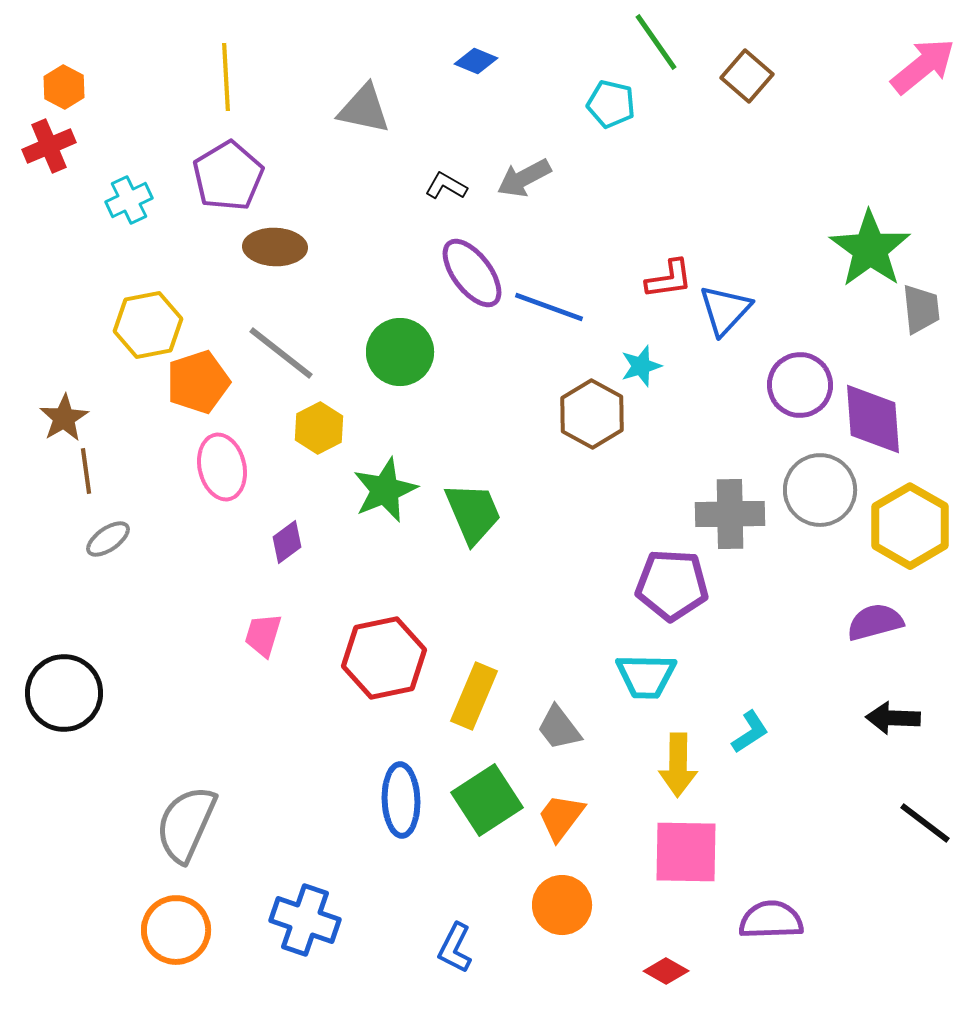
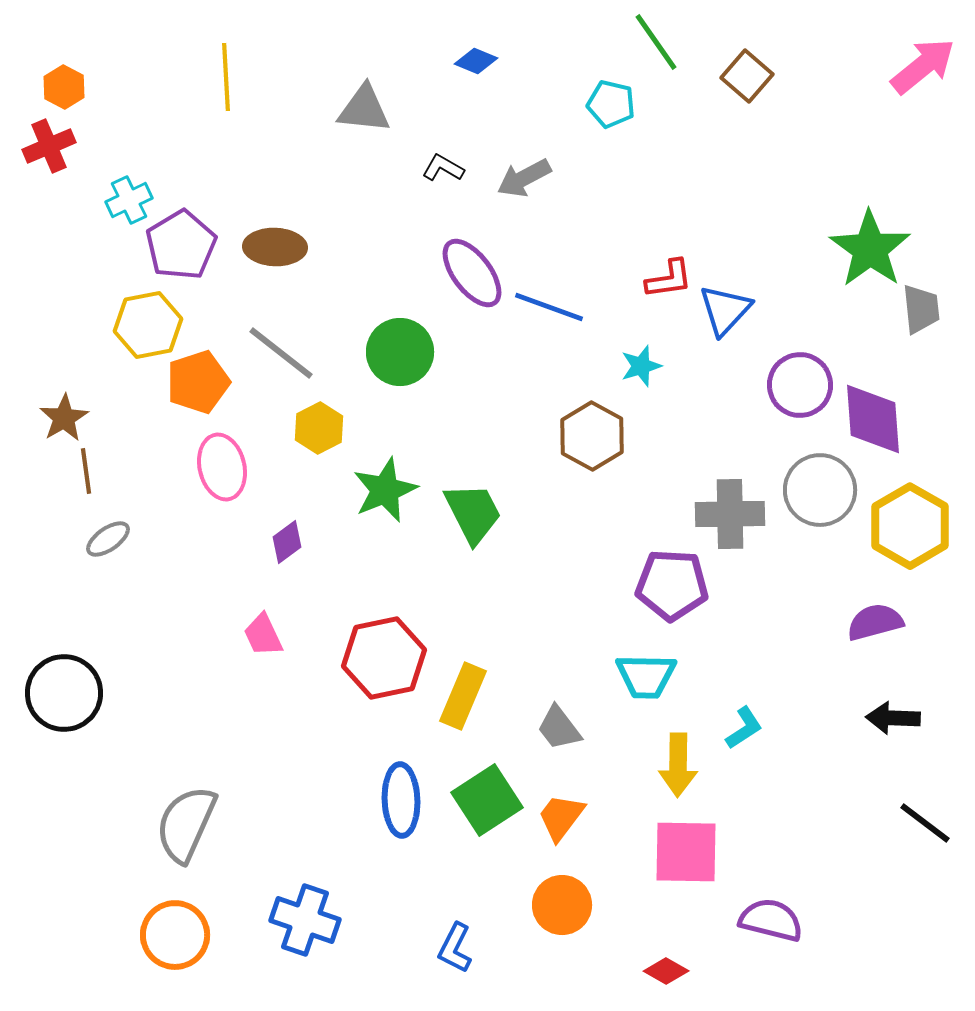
gray triangle at (364, 109): rotated 6 degrees counterclockwise
purple pentagon at (228, 176): moved 47 px left, 69 px down
black L-shape at (446, 186): moved 3 px left, 18 px up
brown hexagon at (592, 414): moved 22 px down
green trapezoid at (473, 513): rotated 4 degrees counterclockwise
pink trapezoid at (263, 635): rotated 42 degrees counterclockwise
yellow rectangle at (474, 696): moved 11 px left
cyan L-shape at (750, 732): moved 6 px left, 4 px up
purple semicircle at (771, 920): rotated 16 degrees clockwise
orange circle at (176, 930): moved 1 px left, 5 px down
